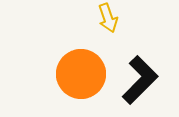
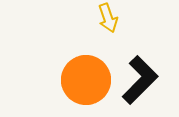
orange circle: moved 5 px right, 6 px down
